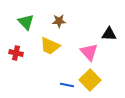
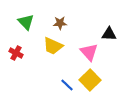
brown star: moved 1 px right, 2 px down
yellow trapezoid: moved 3 px right
red cross: rotated 16 degrees clockwise
blue line: rotated 32 degrees clockwise
